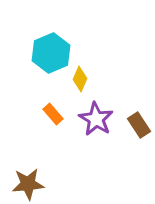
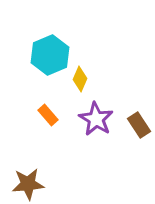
cyan hexagon: moved 1 px left, 2 px down
orange rectangle: moved 5 px left, 1 px down
